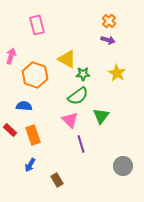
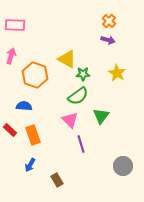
pink rectangle: moved 22 px left; rotated 72 degrees counterclockwise
